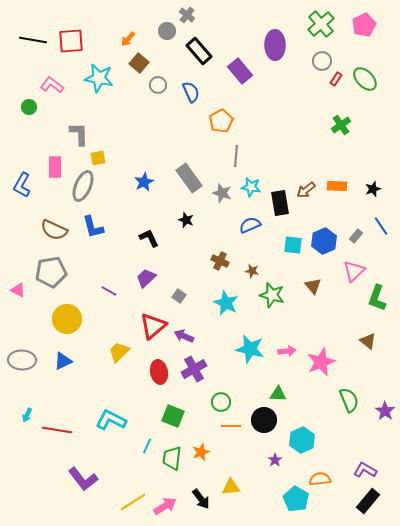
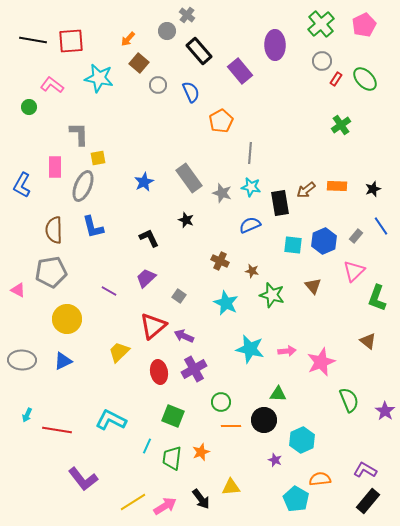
gray line at (236, 156): moved 14 px right, 3 px up
brown semicircle at (54, 230): rotated 64 degrees clockwise
purple star at (275, 460): rotated 16 degrees counterclockwise
